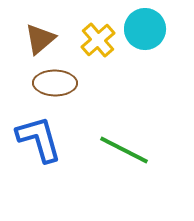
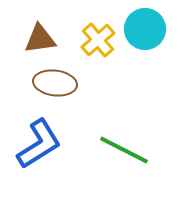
brown triangle: rotated 32 degrees clockwise
brown ellipse: rotated 6 degrees clockwise
blue L-shape: moved 5 px down; rotated 74 degrees clockwise
